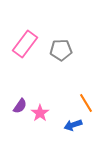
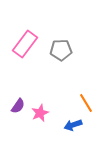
purple semicircle: moved 2 px left
pink star: rotated 12 degrees clockwise
